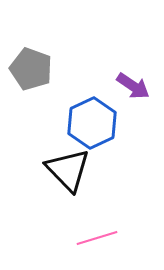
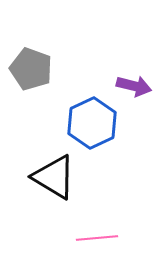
purple arrow: moved 1 px right; rotated 20 degrees counterclockwise
black triangle: moved 14 px left, 7 px down; rotated 15 degrees counterclockwise
pink line: rotated 12 degrees clockwise
